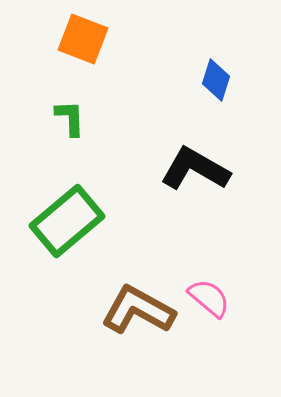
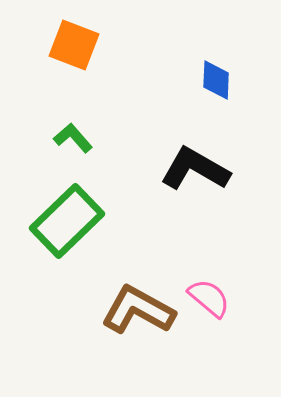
orange square: moved 9 px left, 6 px down
blue diamond: rotated 15 degrees counterclockwise
green L-shape: moved 3 px right, 20 px down; rotated 39 degrees counterclockwise
green rectangle: rotated 4 degrees counterclockwise
